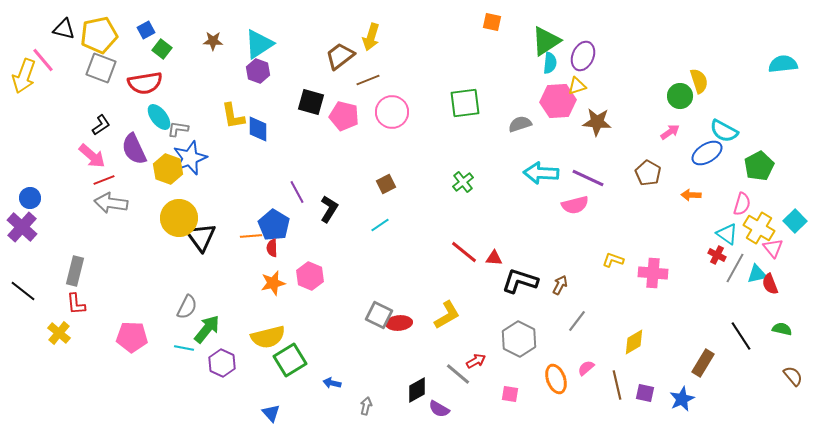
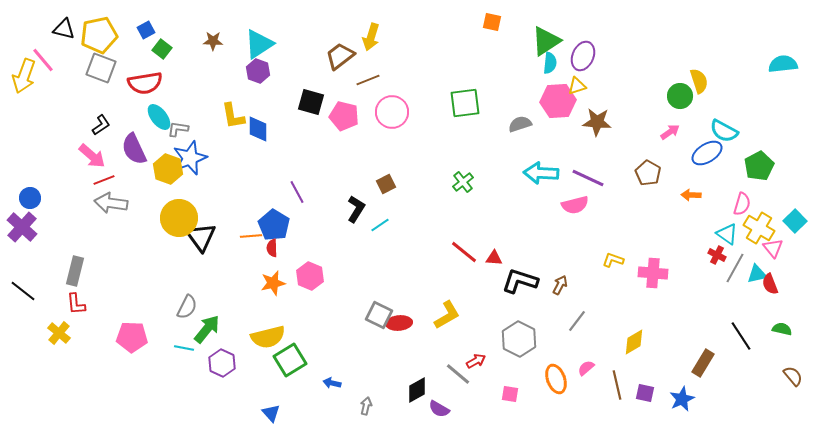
black L-shape at (329, 209): moved 27 px right
